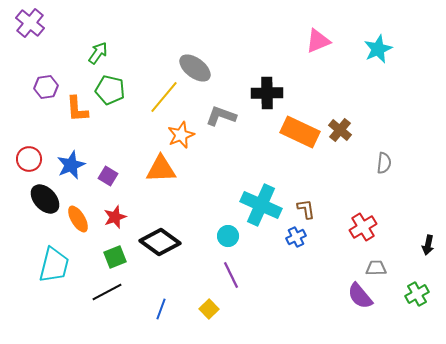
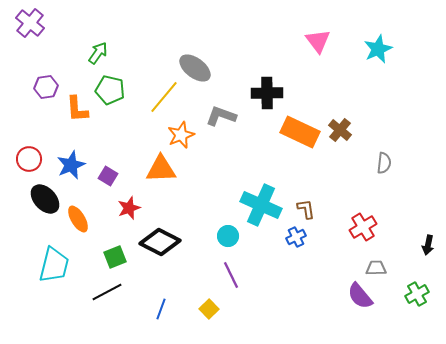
pink triangle: rotated 44 degrees counterclockwise
red star: moved 14 px right, 9 px up
black diamond: rotated 9 degrees counterclockwise
